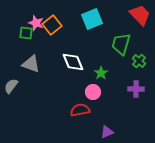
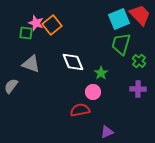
cyan square: moved 27 px right
purple cross: moved 2 px right
